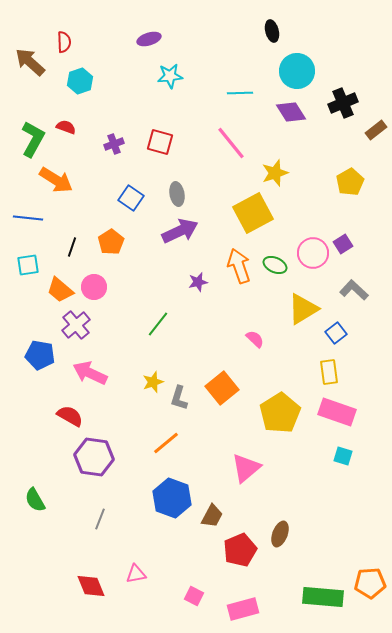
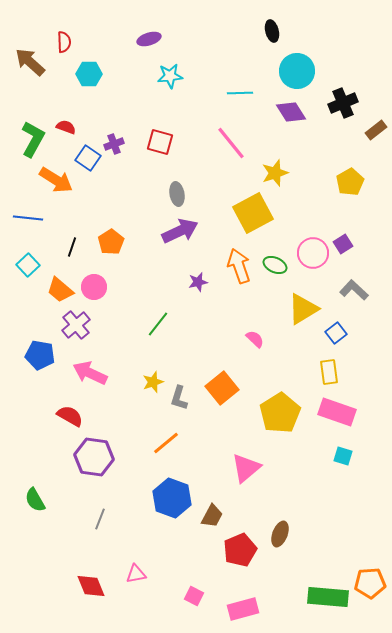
cyan hexagon at (80, 81): moved 9 px right, 7 px up; rotated 20 degrees clockwise
blue square at (131, 198): moved 43 px left, 40 px up
cyan square at (28, 265): rotated 35 degrees counterclockwise
green rectangle at (323, 597): moved 5 px right
